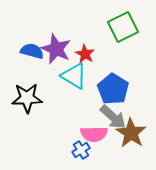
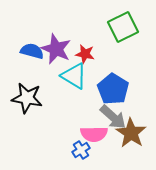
red star: rotated 18 degrees counterclockwise
black star: rotated 12 degrees clockwise
